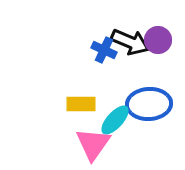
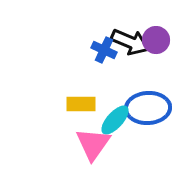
purple circle: moved 2 px left
blue ellipse: moved 1 px left, 4 px down
